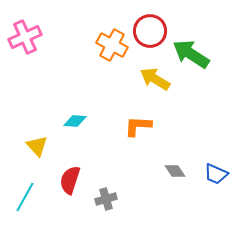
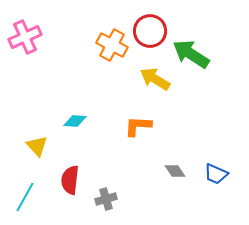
red semicircle: rotated 12 degrees counterclockwise
